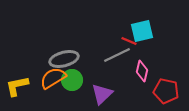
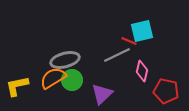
gray ellipse: moved 1 px right, 1 px down
